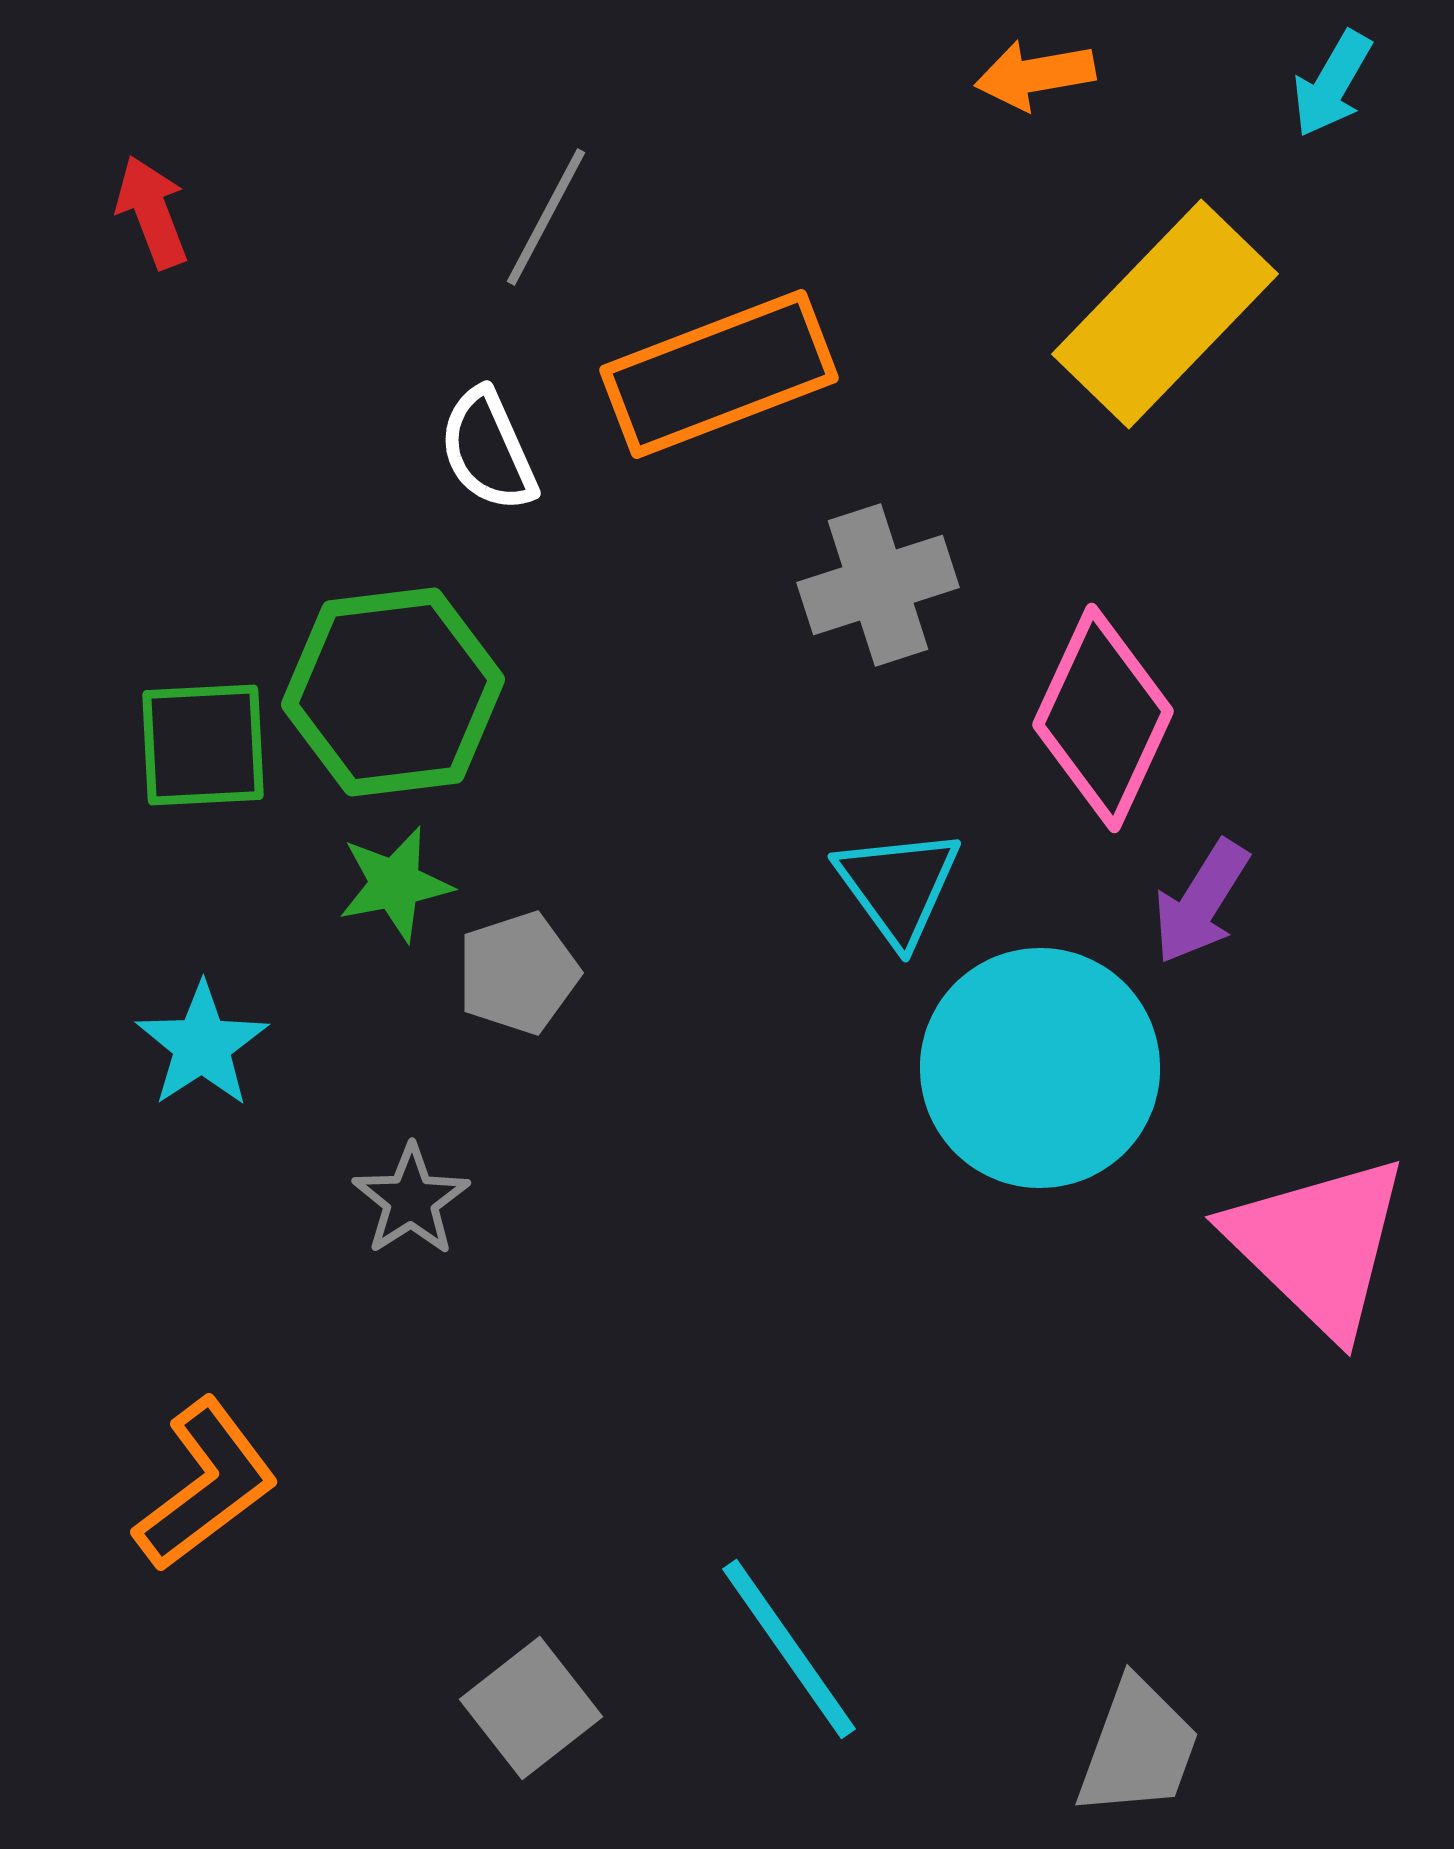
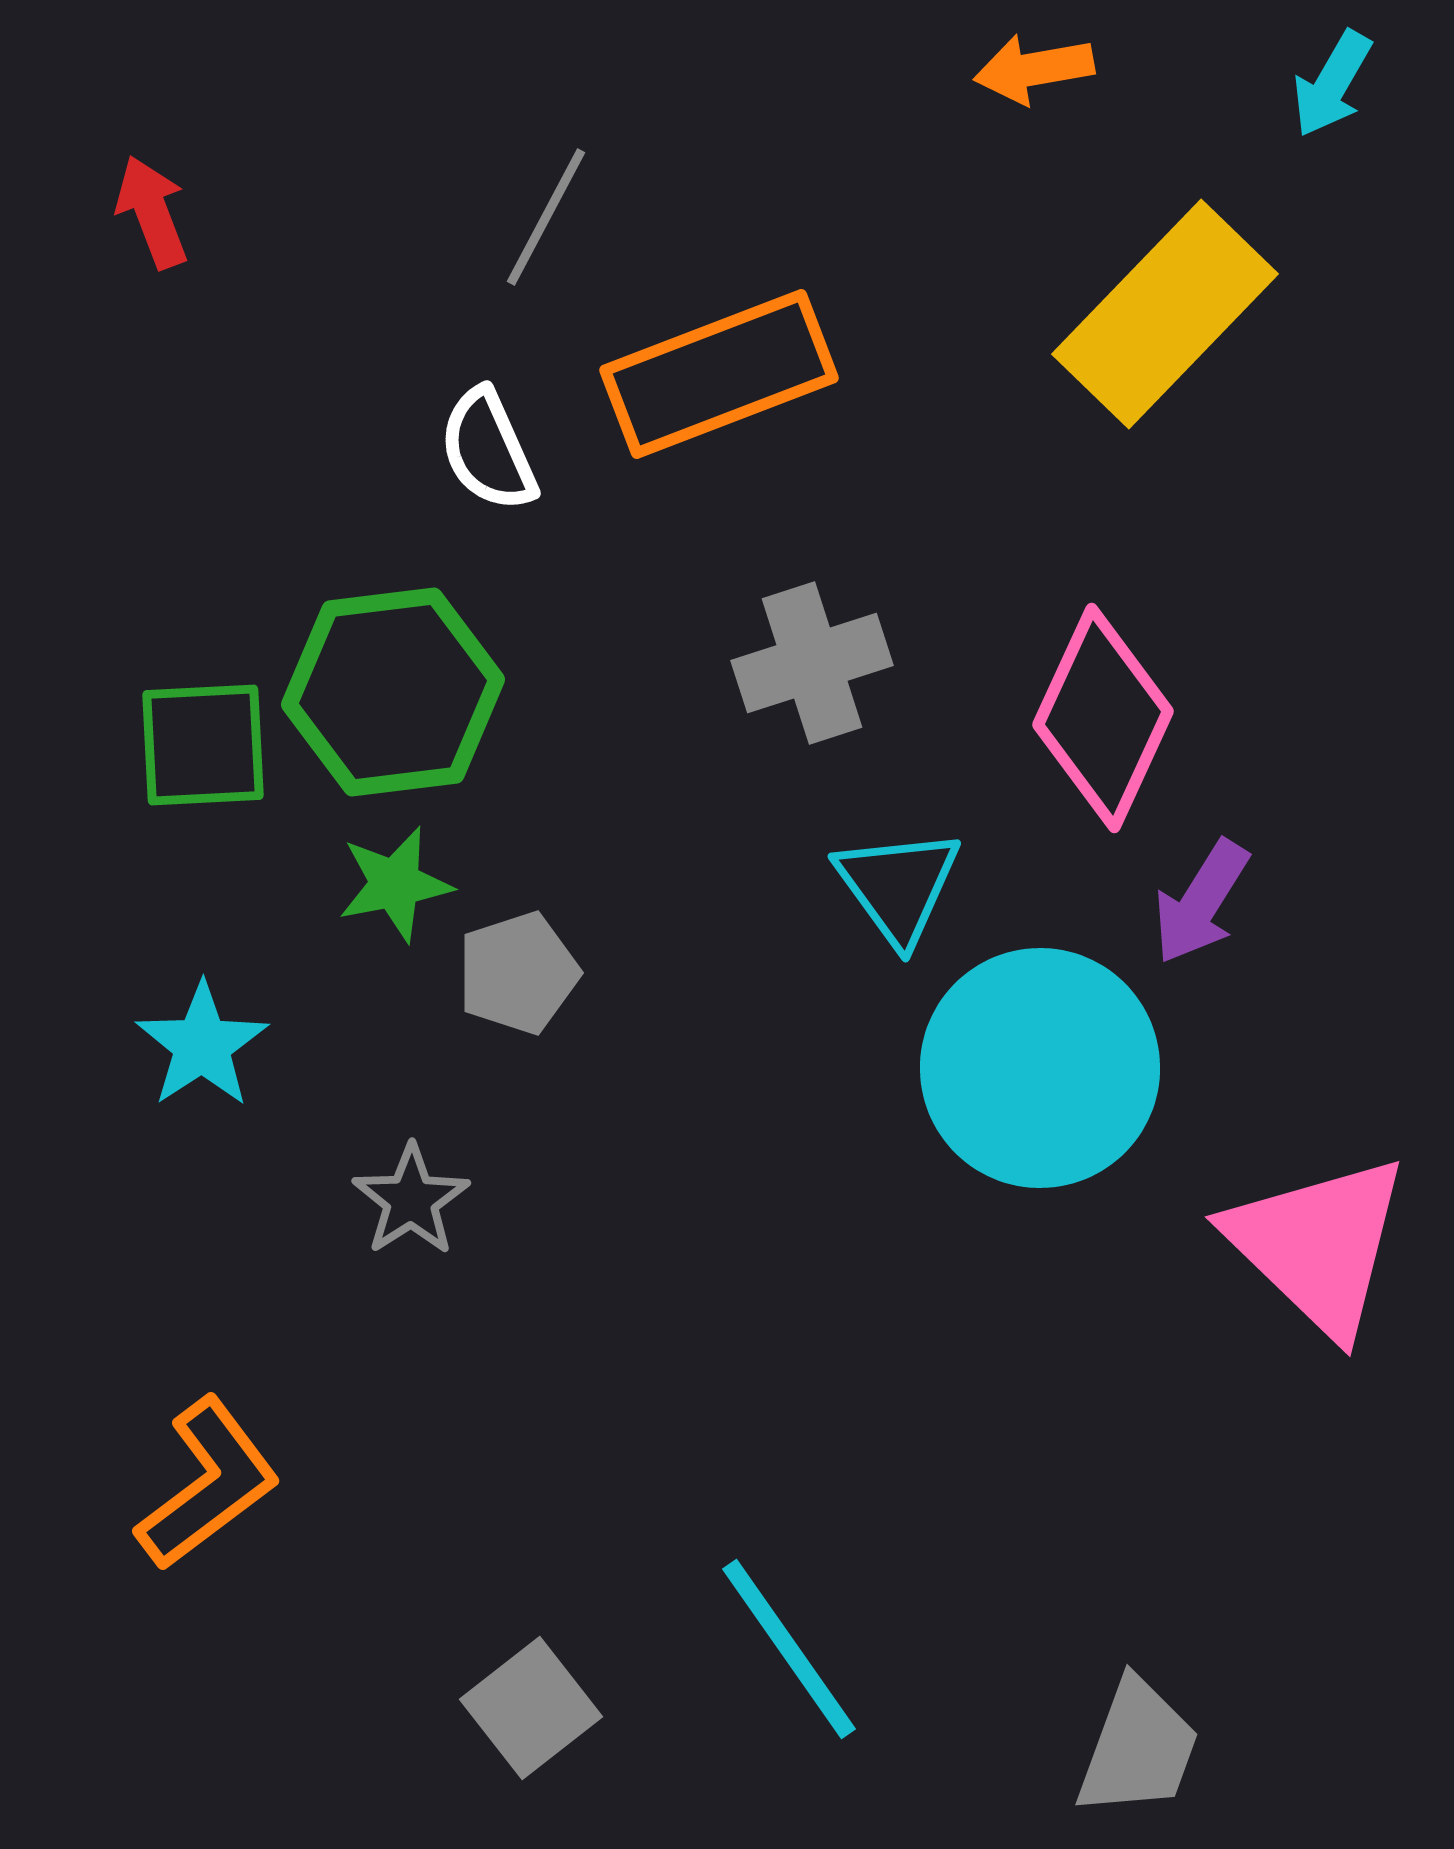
orange arrow: moved 1 px left, 6 px up
gray cross: moved 66 px left, 78 px down
orange L-shape: moved 2 px right, 1 px up
